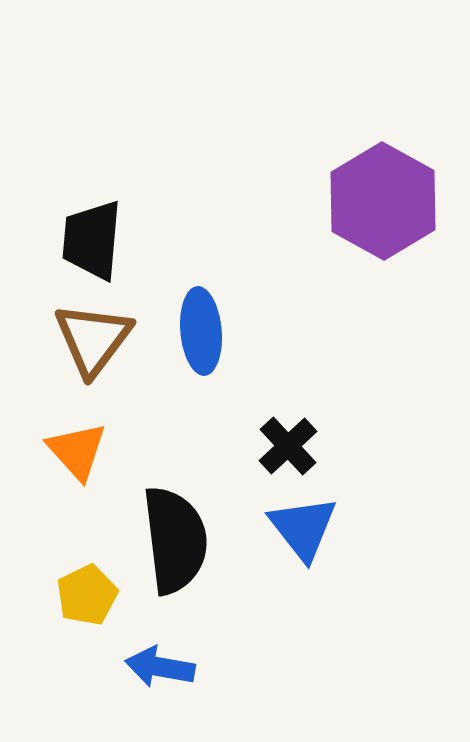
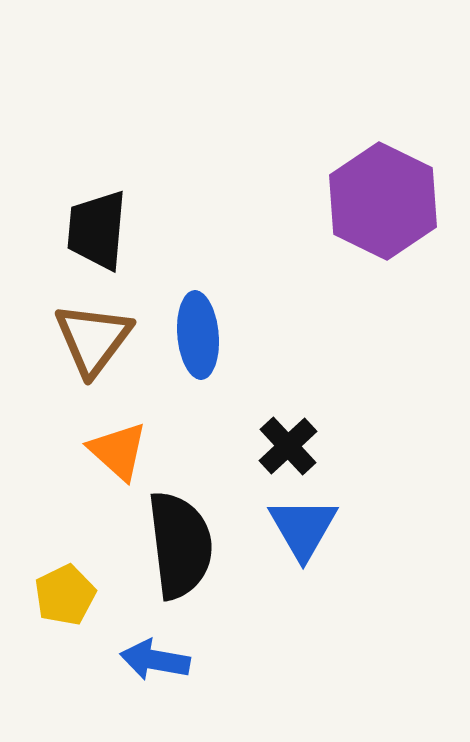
purple hexagon: rotated 3 degrees counterclockwise
black trapezoid: moved 5 px right, 10 px up
blue ellipse: moved 3 px left, 4 px down
orange triangle: moved 41 px right; rotated 6 degrees counterclockwise
blue triangle: rotated 8 degrees clockwise
black semicircle: moved 5 px right, 5 px down
yellow pentagon: moved 22 px left
blue arrow: moved 5 px left, 7 px up
